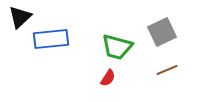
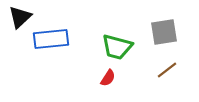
gray square: moved 2 px right; rotated 16 degrees clockwise
brown line: rotated 15 degrees counterclockwise
